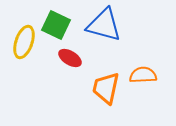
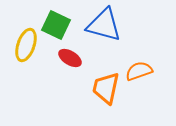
yellow ellipse: moved 2 px right, 3 px down
orange semicircle: moved 4 px left, 4 px up; rotated 16 degrees counterclockwise
